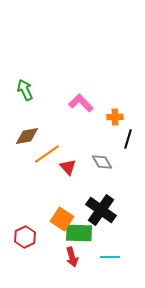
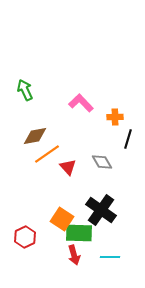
brown diamond: moved 8 px right
red arrow: moved 2 px right, 2 px up
